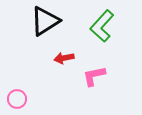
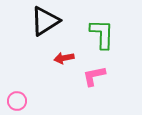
green L-shape: moved 8 px down; rotated 140 degrees clockwise
pink circle: moved 2 px down
